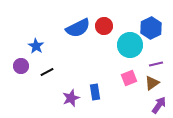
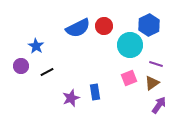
blue hexagon: moved 2 px left, 3 px up
purple line: rotated 32 degrees clockwise
